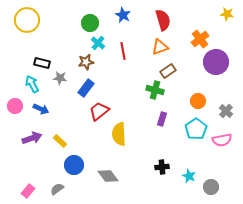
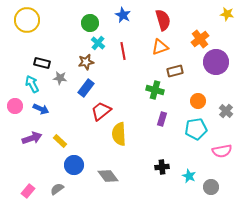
brown rectangle: moved 7 px right; rotated 21 degrees clockwise
red trapezoid: moved 2 px right
cyan pentagon: rotated 25 degrees clockwise
pink semicircle: moved 11 px down
